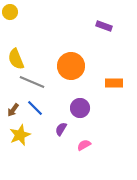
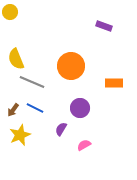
blue line: rotated 18 degrees counterclockwise
